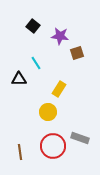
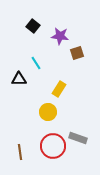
gray rectangle: moved 2 px left
